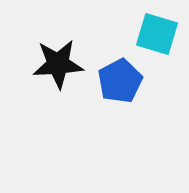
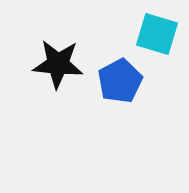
black star: rotated 9 degrees clockwise
